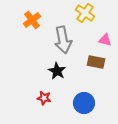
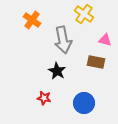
yellow cross: moved 1 px left, 1 px down
orange cross: rotated 18 degrees counterclockwise
